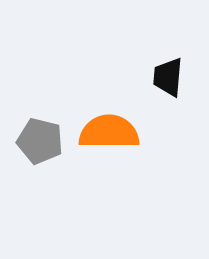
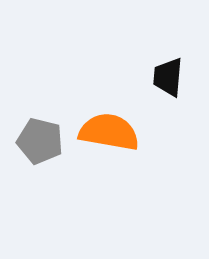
orange semicircle: rotated 10 degrees clockwise
